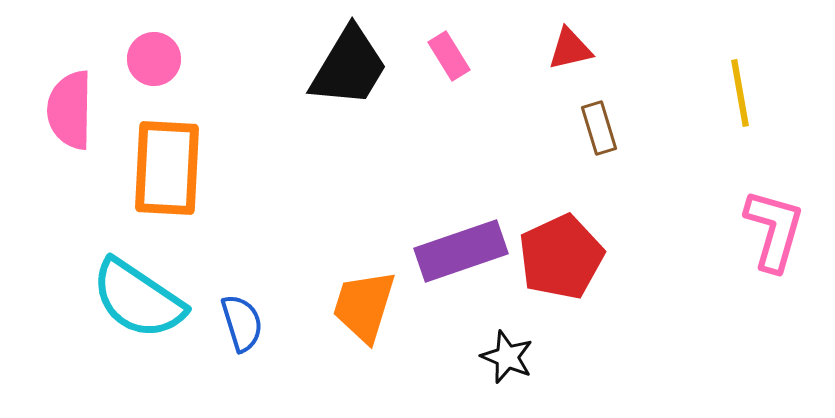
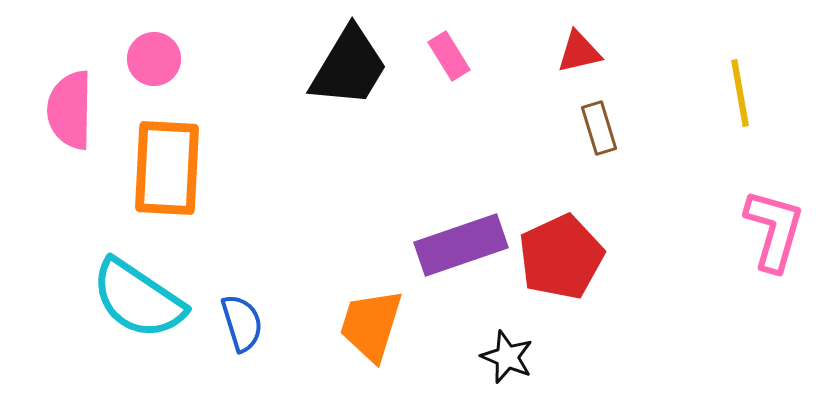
red triangle: moved 9 px right, 3 px down
purple rectangle: moved 6 px up
orange trapezoid: moved 7 px right, 19 px down
